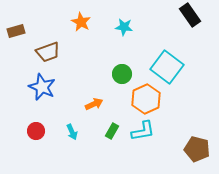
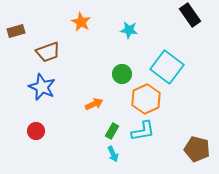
cyan star: moved 5 px right, 3 px down
cyan arrow: moved 41 px right, 22 px down
